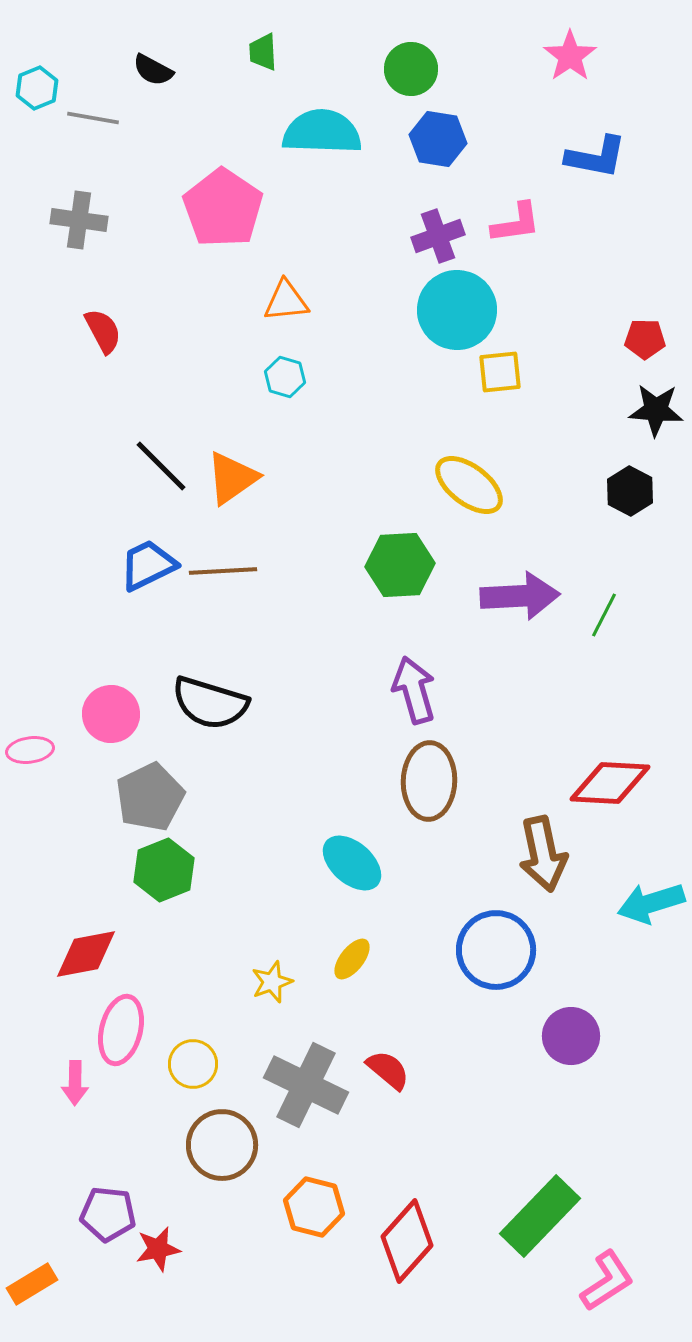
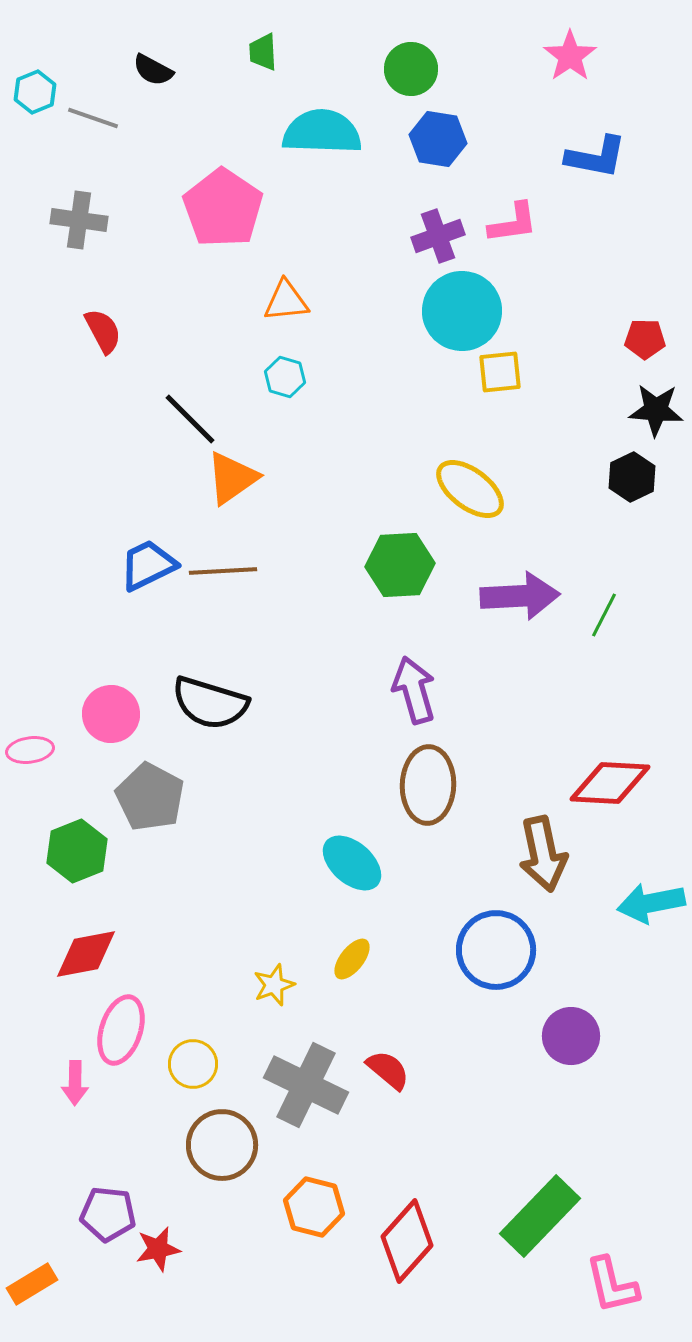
cyan hexagon at (37, 88): moved 2 px left, 4 px down
gray line at (93, 118): rotated 9 degrees clockwise
pink L-shape at (516, 223): moved 3 px left
cyan circle at (457, 310): moved 5 px right, 1 px down
black line at (161, 466): moved 29 px right, 47 px up
yellow ellipse at (469, 485): moved 1 px right, 4 px down
black hexagon at (630, 491): moved 2 px right, 14 px up; rotated 6 degrees clockwise
brown ellipse at (429, 781): moved 1 px left, 4 px down
gray pentagon at (150, 797): rotated 18 degrees counterclockwise
green hexagon at (164, 870): moved 87 px left, 19 px up
cyan arrow at (651, 903): rotated 6 degrees clockwise
yellow star at (272, 982): moved 2 px right, 3 px down
pink ellipse at (121, 1030): rotated 4 degrees clockwise
pink L-shape at (607, 1281): moved 5 px right, 4 px down; rotated 110 degrees clockwise
